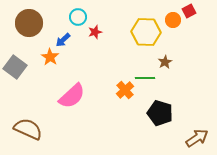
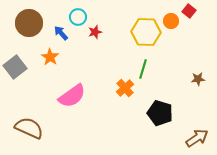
red square: rotated 24 degrees counterclockwise
orange circle: moved 2 px left, 1 px down
blue arrow: moved 2 px left, 7 px up; rotated 91 degrees clockwise
brown star: moved 33 px right, 17 px down; rotated 24 degrees clockwise
gray square: rotated 15 degrees clockwise
green line: moved 2 px left, 9 px up; rotated 72 degrees counterclockwise
orange cross: moved 2 px up
pink semicircle: rotated 8 degrees clockwise
brown semicircle: moved 1 px right, 1 px up
